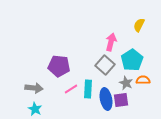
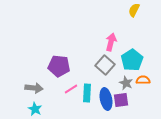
yellow semicircle: moved 5 px left, 15 px up
cyan rectangle: moved 1 px left, 4 px down
